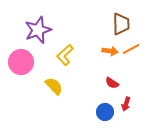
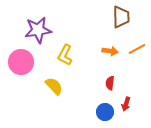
brown trapezoid: moved 7 px up
purple star: rotated 12 degrees clockwise
orange line: moved 6 px right
yellow L-shape: rotated 20 degrees counterclockwise
red semicircle: moved 2 px left; rotated 64 degrees clockwise
